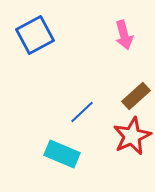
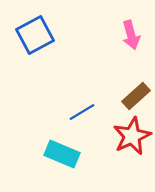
pink arrow: moved 7 px right
blue line: rotated 12 degrees clockwise
